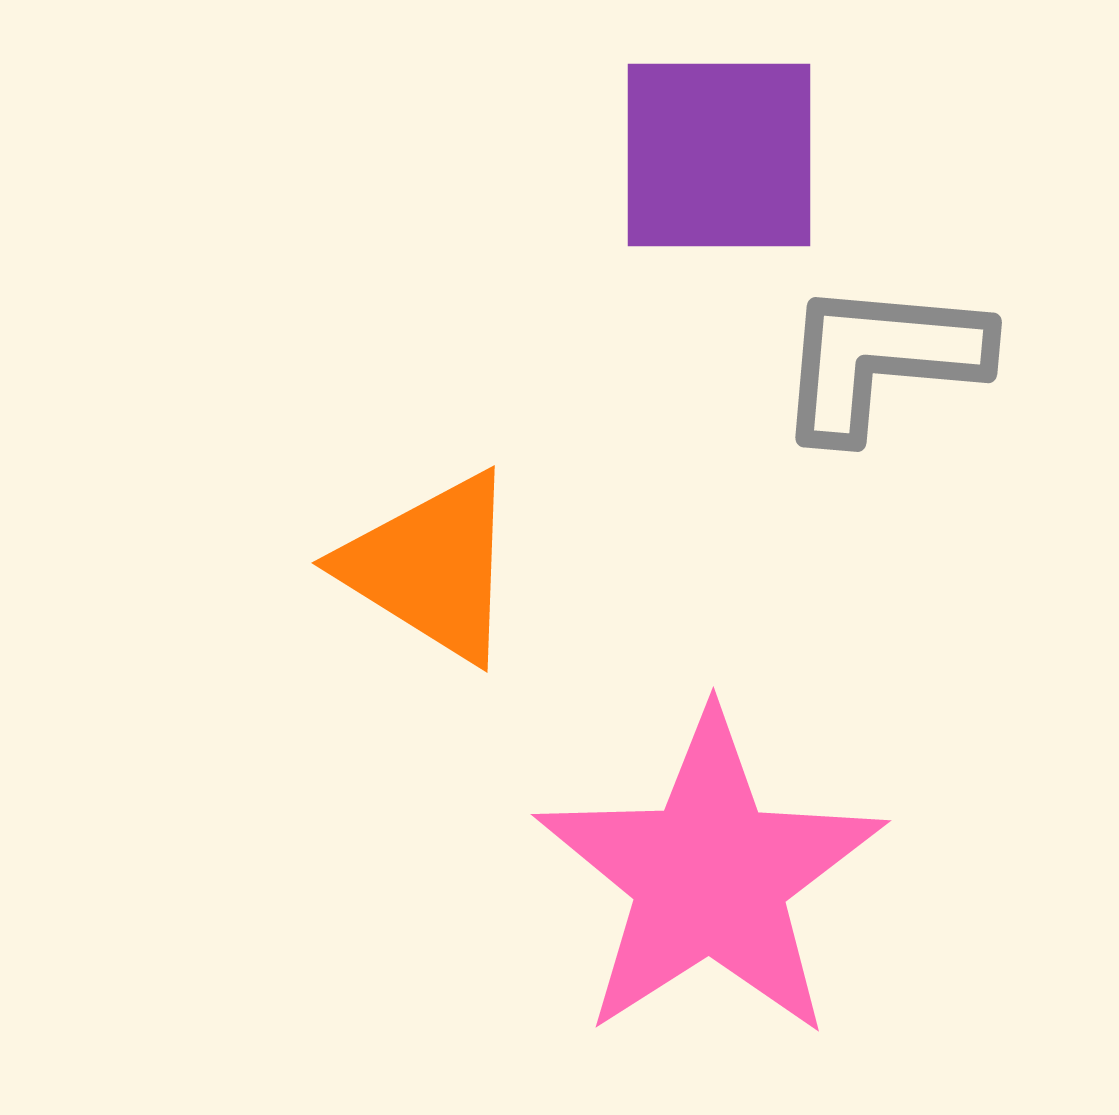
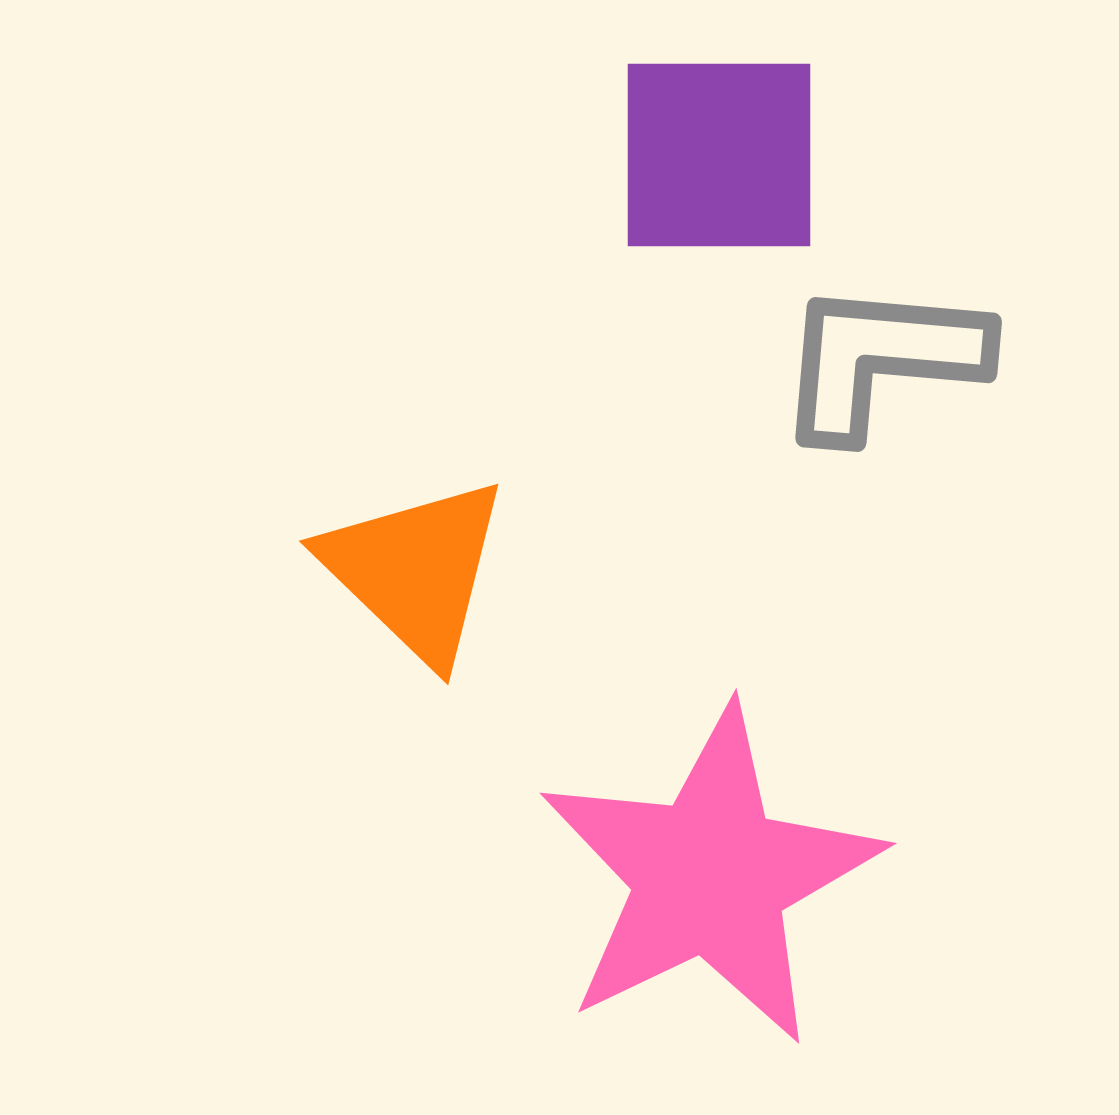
orange triangle: moved 16 px left, 3 px down; rotated 12 degrees clockwise
pink star: rotated 7 degrees clockwise
